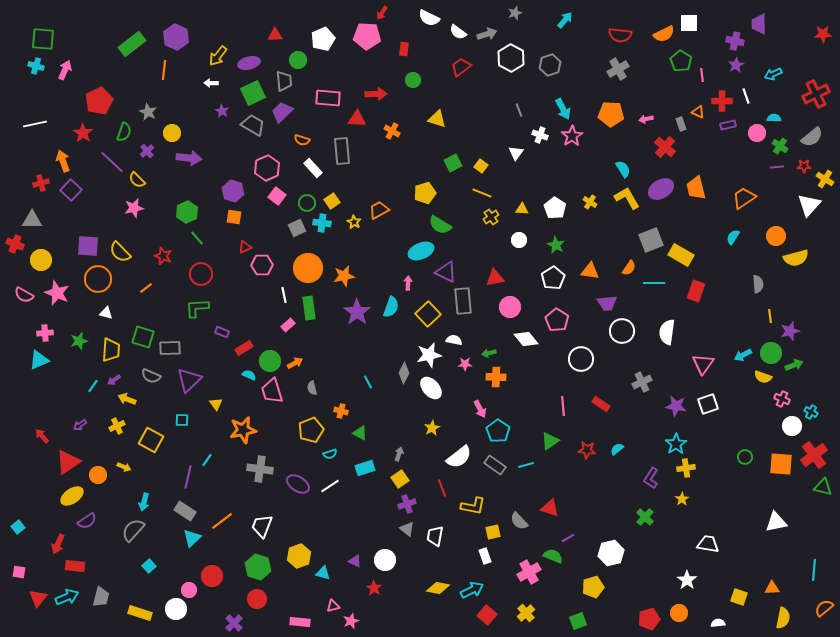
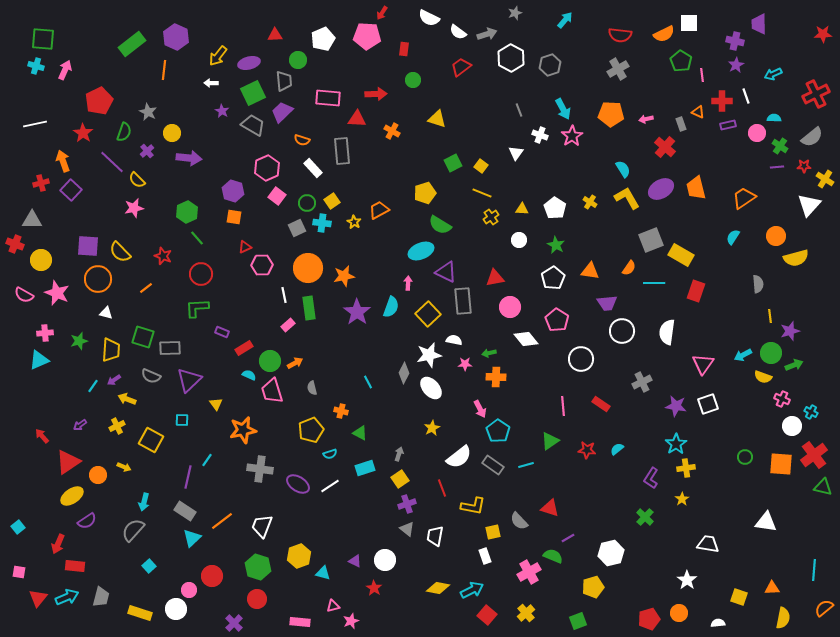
gray rectangle at (495, 465): moved 2 px left
white triangle at (776, 522): moved 10 px left; rotated 20 degrees clockwise
